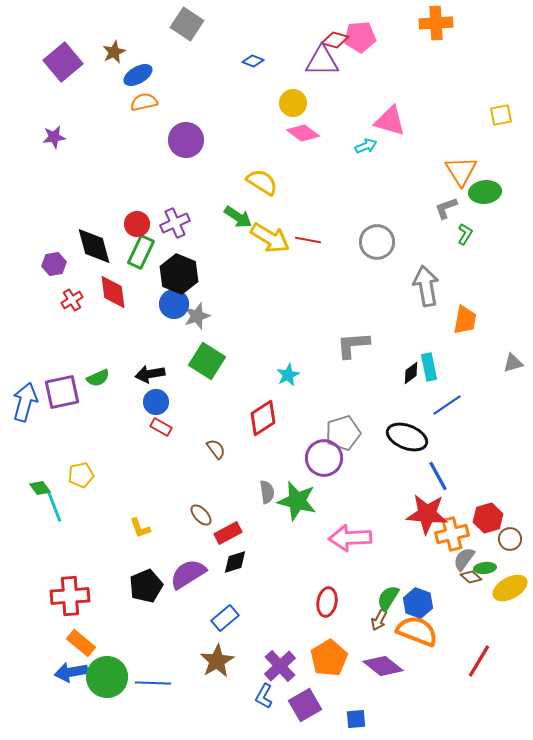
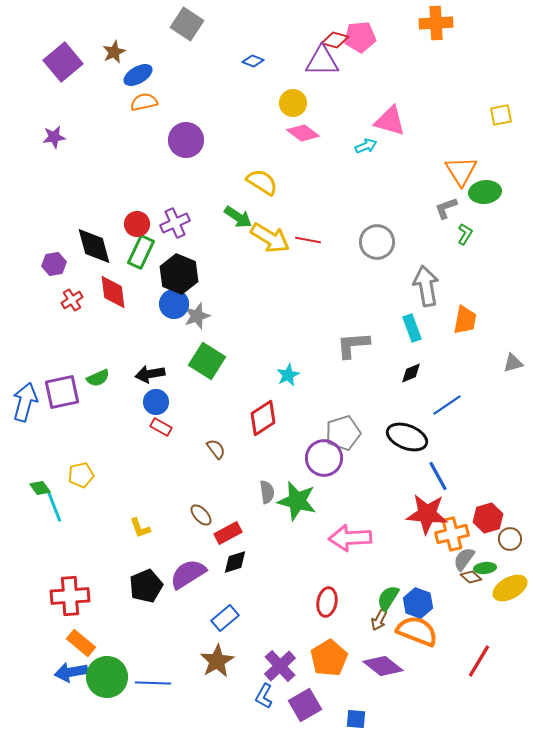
cyan rectangle at (429, 367): moved 17 px left, 39 px up; rotated 8 degrees counterclockwise
black diamond at (411, 373): rotated 15 degrees clockwise
blue square at (356, 719): rotated 10 degrees clockwise
